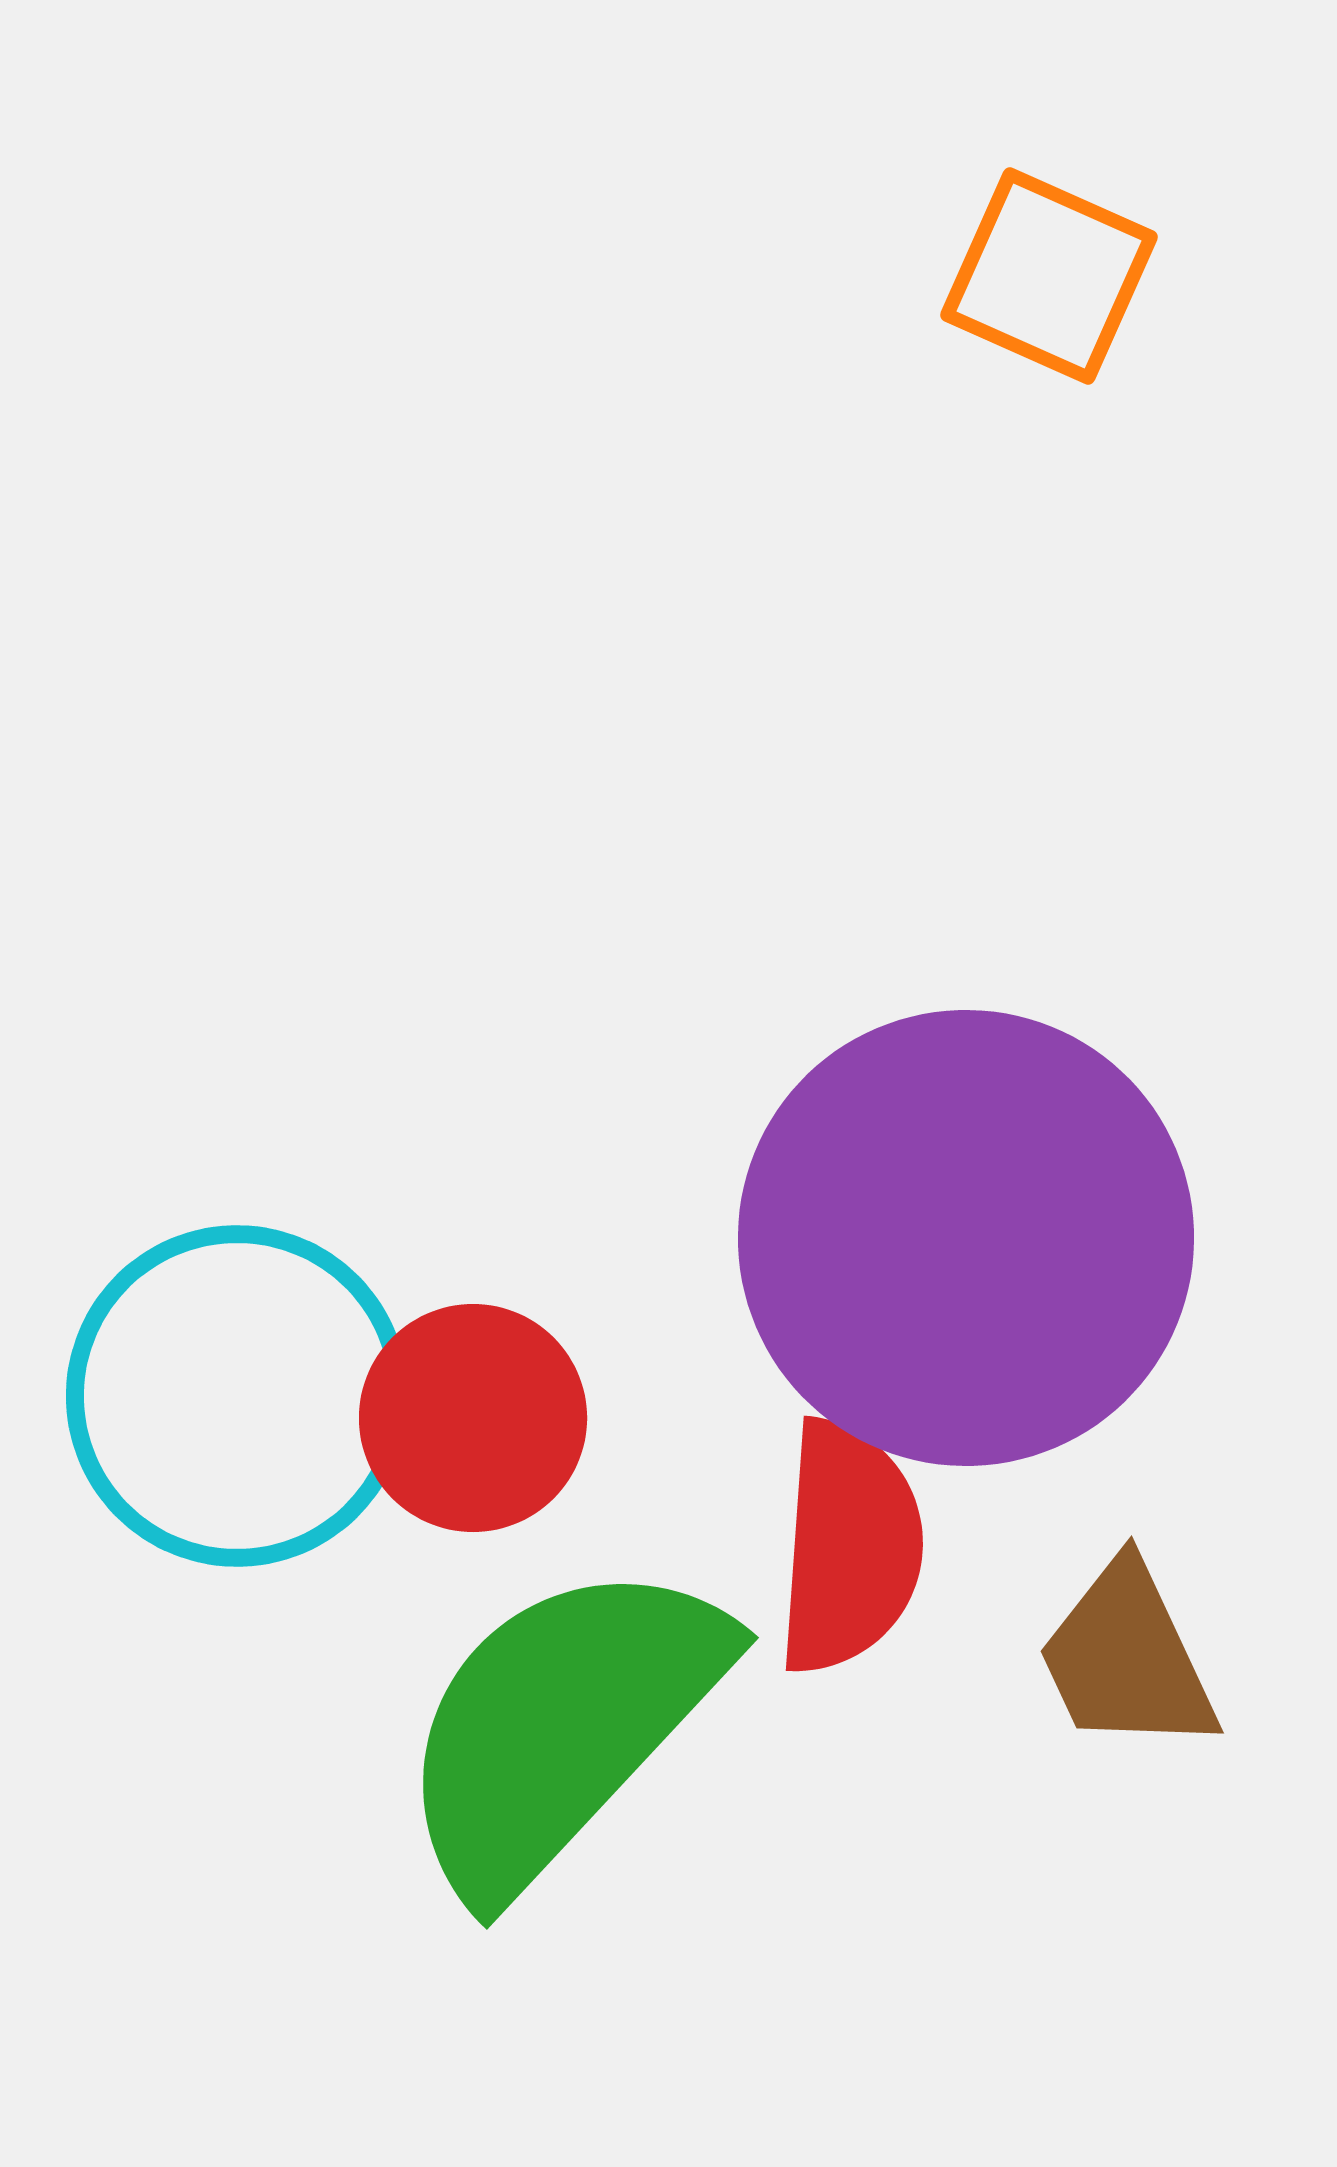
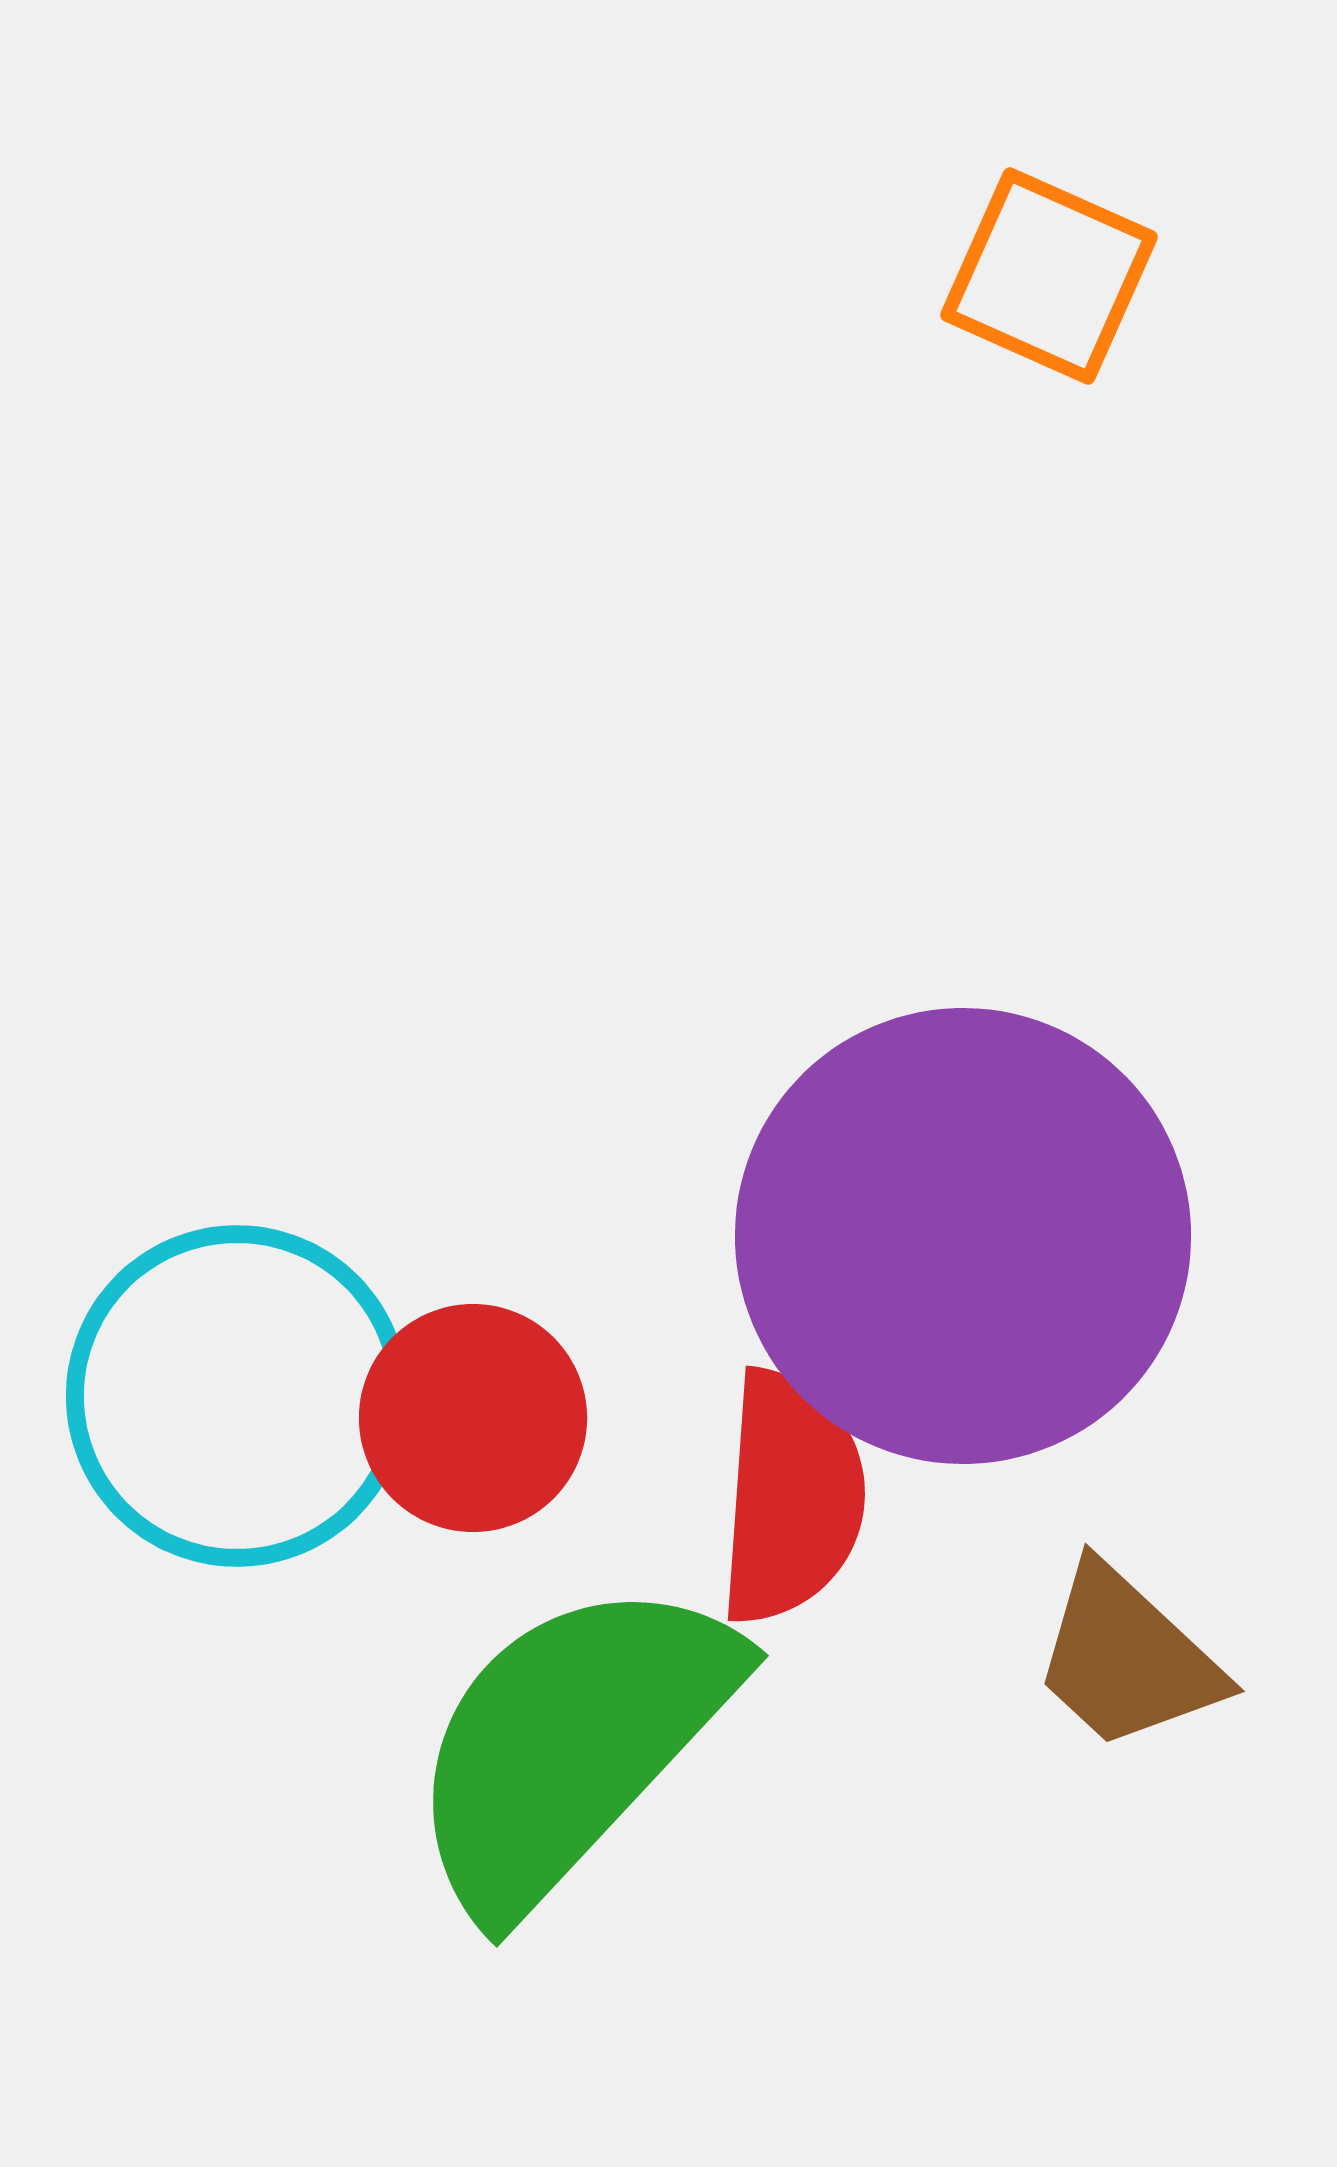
purple circle: moved 3 px left, 2 px up
red semicircle: moved 58 px left, 50 px up
brown trapezoid: rotated 22 degrees counterclockwise
green semicircle: moved 10 px right, 18 px down
